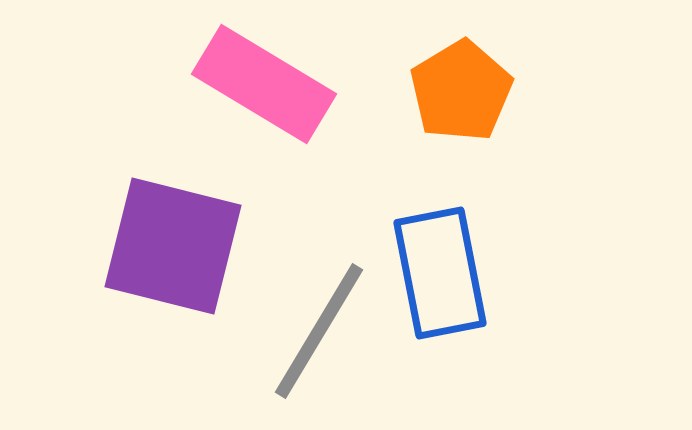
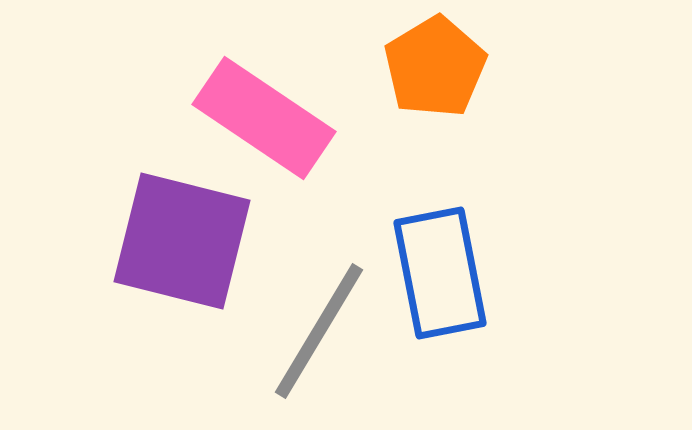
pink rectangle: moved 34 px down; rotated 3 degrees clockwise
orange pentagon: moved 26 px left, 24 px up
purple square: moved 9 px right, 5 px up
